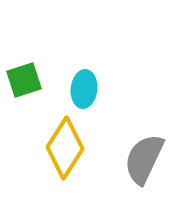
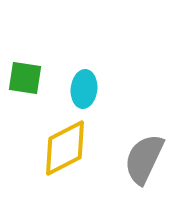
green square: moved 1 px right, 2 px up; rotated 27 degrees clockwise
yellow diamond: rotated 30 degrees clockwise
